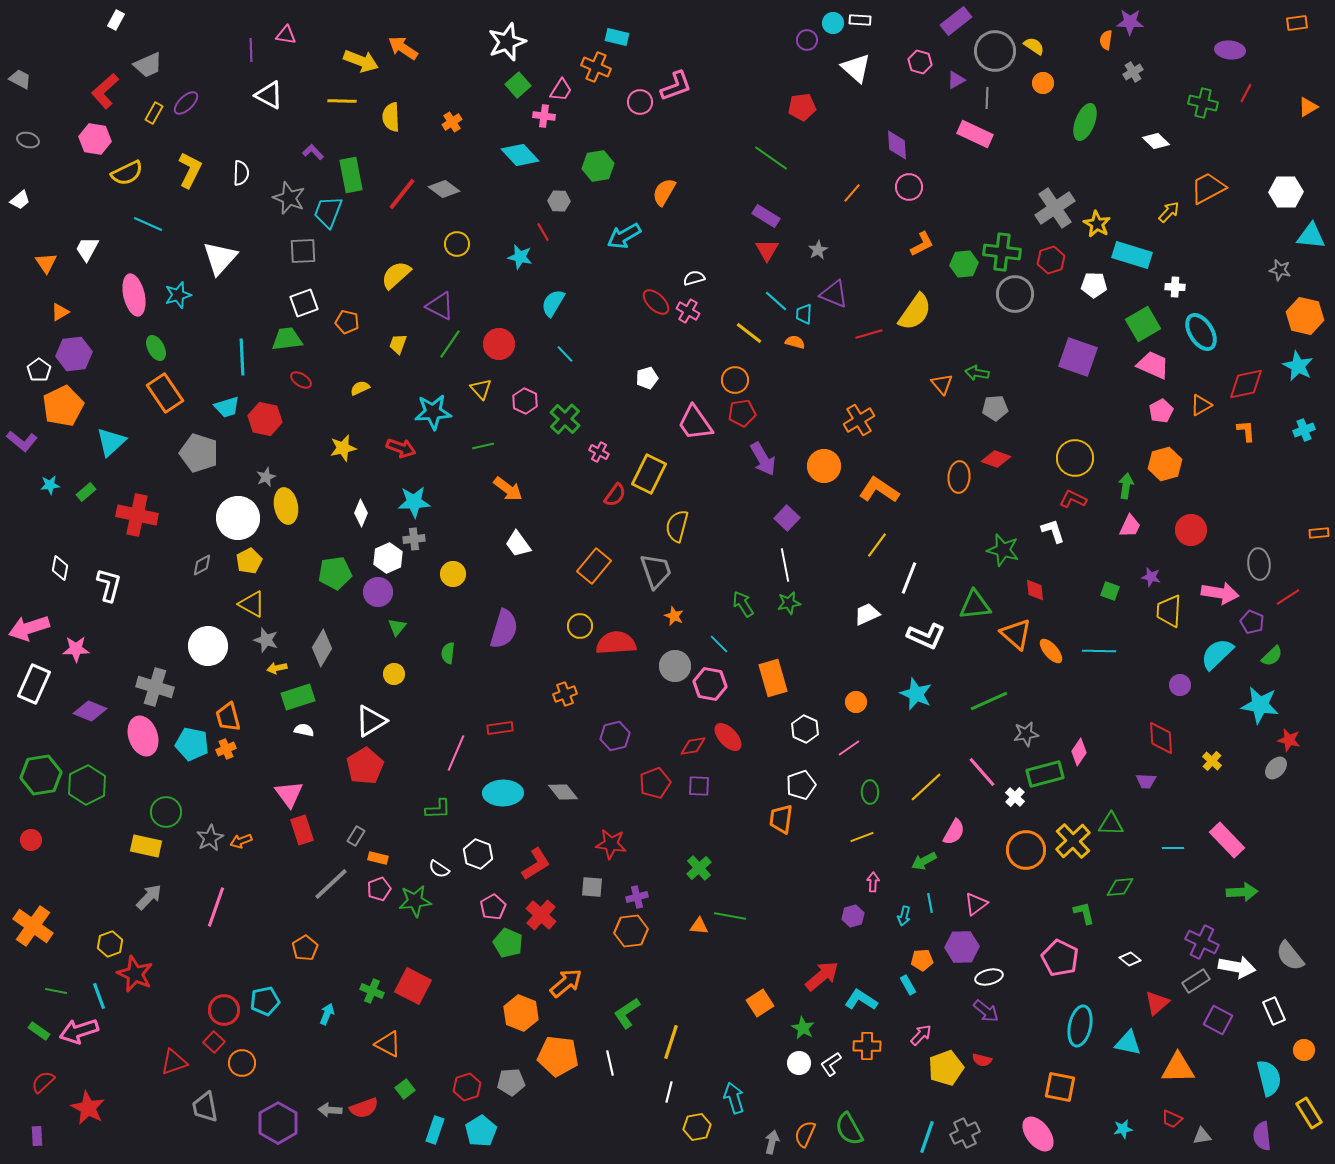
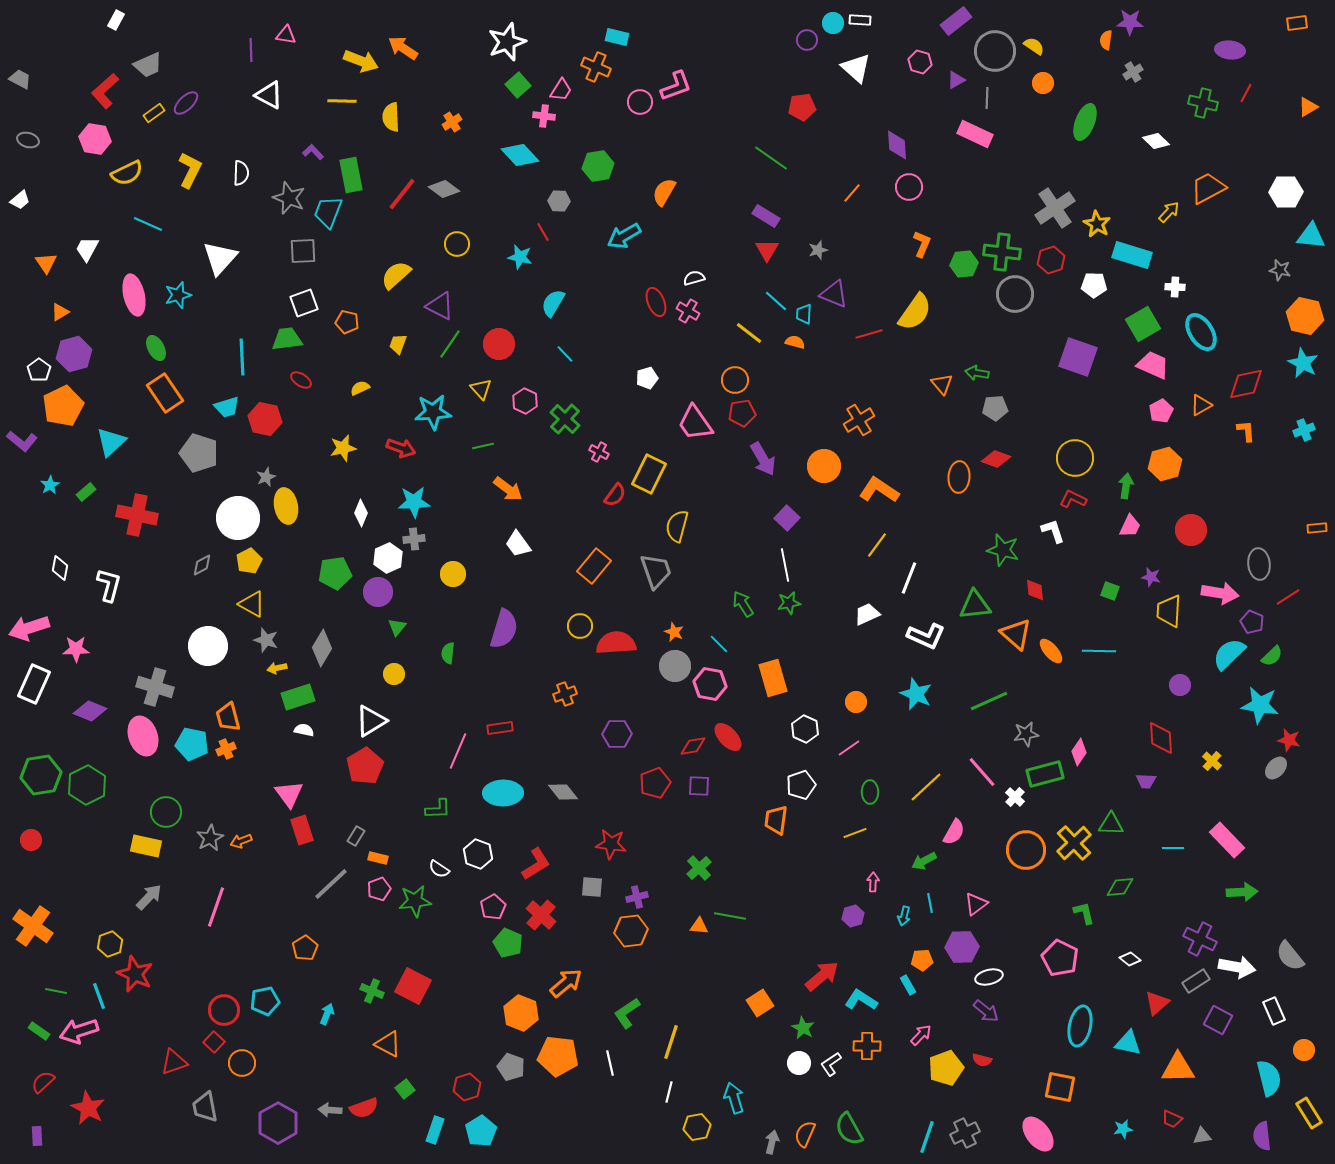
yellow rectangle at (154, 113): rotated 25 degrees clockwise
orange L-shape at (922, 244): rotated 40 degrees counterclockwise
gray star at (818, 250): rotated 12 degrees clockwise
red ellipse at (656, 302): rotated 24 degrees clockwise
purple hexagon at (74, 354): rotated 8 degrees counterclockwise
cyan star at (1298, 366): moved 5 px right, 3 px up
cyan star at (50, 485): rotated 24 degrees counterclockwise
orange rectangle at (1319, 533): moved 2 px left, 5 px up
orange star at (674, 616): moved 16 px down
cyan semicircle at (1217, 654): moved 12 px right
purple hexagon at (615, 736): moved 2 px right, 2 px up; rotated 12 degrees clockwise
pink line at (456, 753): moved 2 px right, 2 px up
orange trapezoid at (781, 819): moved 5 px left, 1 px down
yellow line at (862, 837): moved 7 px left, 4 px up
yellow cross at (1073, 841): moved 1 px right, 2 px down
purple cross at (1202, 942): moved 2 px left, 3 px up
gray pentagon at (511, 1082): moved 15 px up; rotated 24 degrees clockwise
